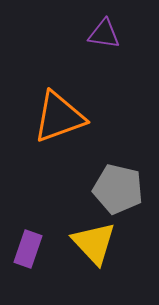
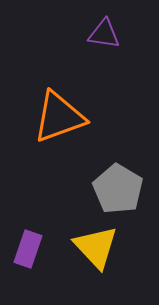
gray pentagon: rotated 18 degrees clockwise
yellow triangle: moved 2 px right, 4 px down
